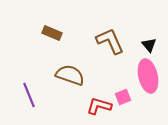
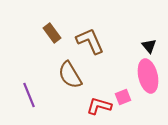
brown rectangle: rotated 30 degrees clockwise
brown L-shape: moved 20 px left
black triangle: moved 1 px down
brown semicircle: rotated 140 degrees counterclockwise
